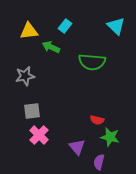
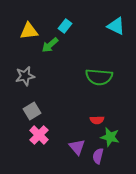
cyan triangle: rotated 18 degrees counterclockwise
green arrow: moved 1 px left, 2 px up; rotated 66 degrees counterclockwise
green semicircle: moved 7 px right, 15 px down
gray square: rotated 24 degrees counterclockwise
red semicircle: rotated 16 degrees counterclockwise
purple semicircle: moved 1 px left, 6 px up
